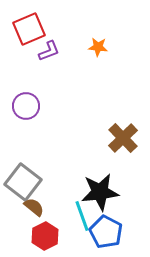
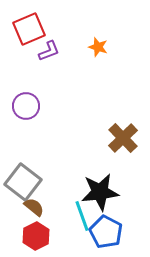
orange star: rotated 12 degrees clockwise
red hexagon: moved 9 px left
